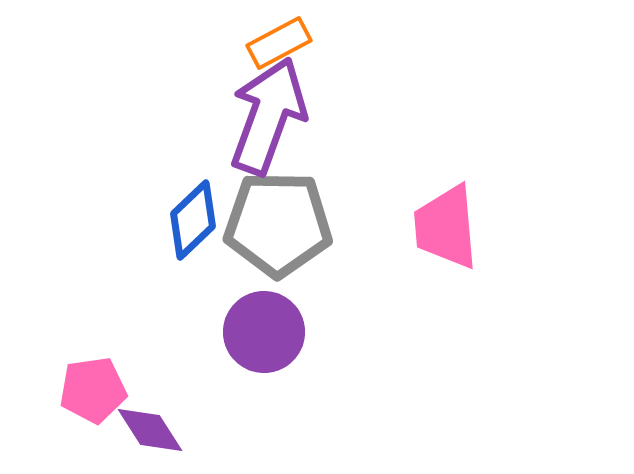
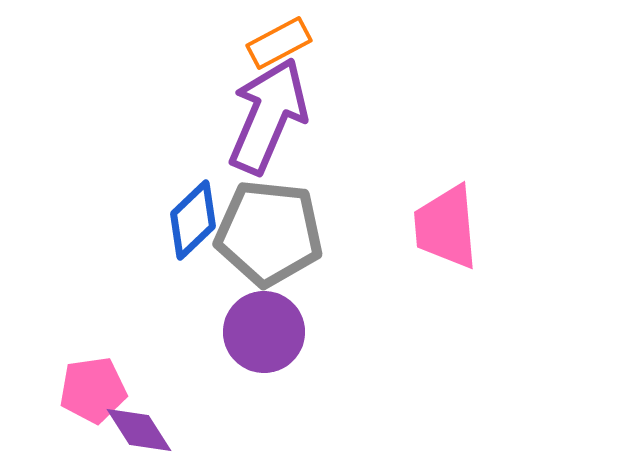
purple arrow: rotated 3 degrees clockwise
gray pentagon: moved 9 px left, 9 px down; rotated 5 degrees clockwise
purple diamond: moved 11 px left
